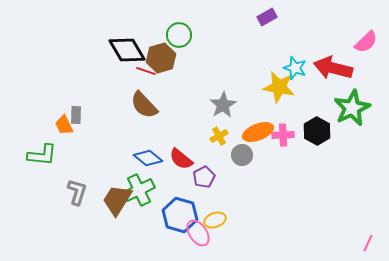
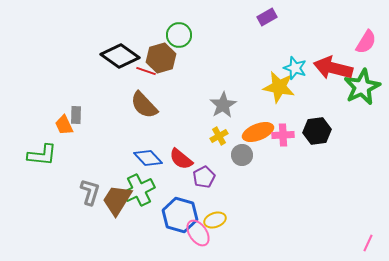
pink semicircle: rotated 15 degrees counterclockwise
black diamond: moved 7 px left, 6 px down; rotated 24 degrees counterclockwise
green star: moved 10 px right, 21 px up
black hexagon: rotated 24 degrees clockwise
blue diamond: rotated 8 degrees clockwise
gray L-shape: moved 13 px right
